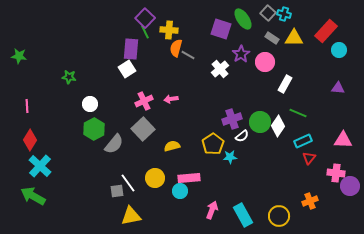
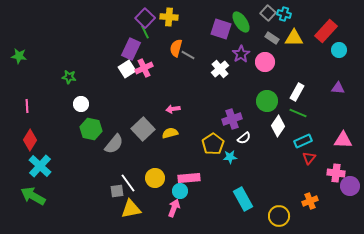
green ellipse at (243, 19): moved 2 px left, 3 px down
yellow cross at (169, 30): moved 13 px up
purple rectangle at (131, 49): rotated 20 degrees clockwise
white rectangle at (285, 84): moved 12 px right, 8 px down
pink arrow at (171, 99): moved 2 px right, 10 px down
pink cross at (144, 101): moved 33 px up
white circle at (90, 104): moved 9 px left
green circle at (260, 122): moved 7 px right, 21 px up
green hexagon at (94, 129): moved 3 px left; rotated 20 degrees counterclockwise
white semicircle at (242, 136): moved 2 px right, 2 px down
yellow semicircle at (172, 146): moved 2 px left, 13 px up
pink arrow at (212, 210): moved 38 px left, 2 px up
cyan rectangle at (243, 215): moved 16 px up
yellow triangle at (131, 216): moved 7 px up
